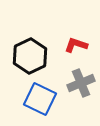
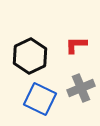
red L-shape: rotated 20 degrees counterclockwise
gray cross: moved 5 px down
